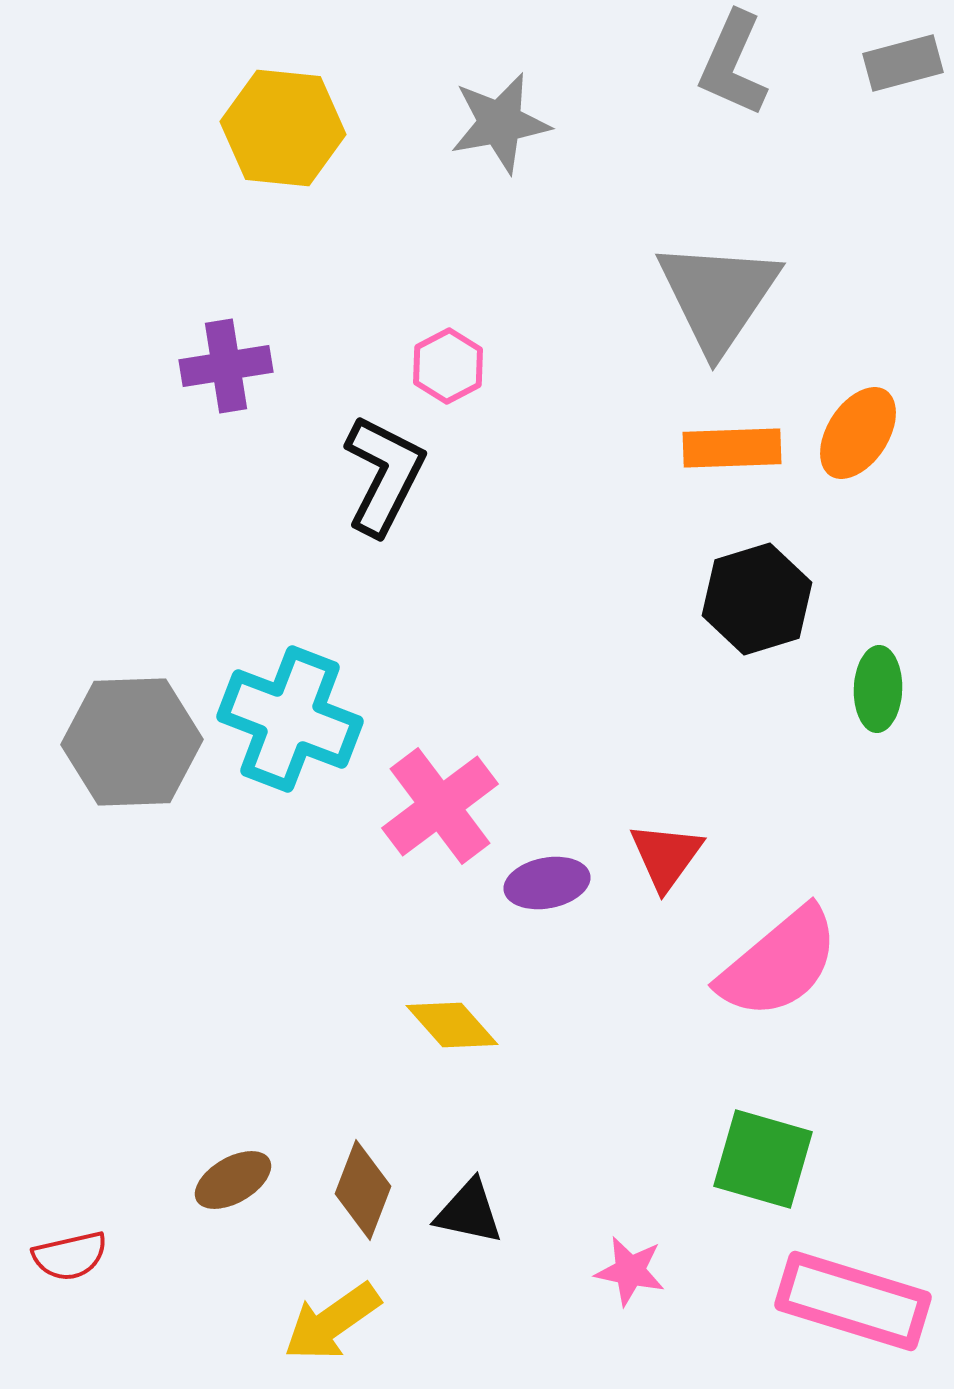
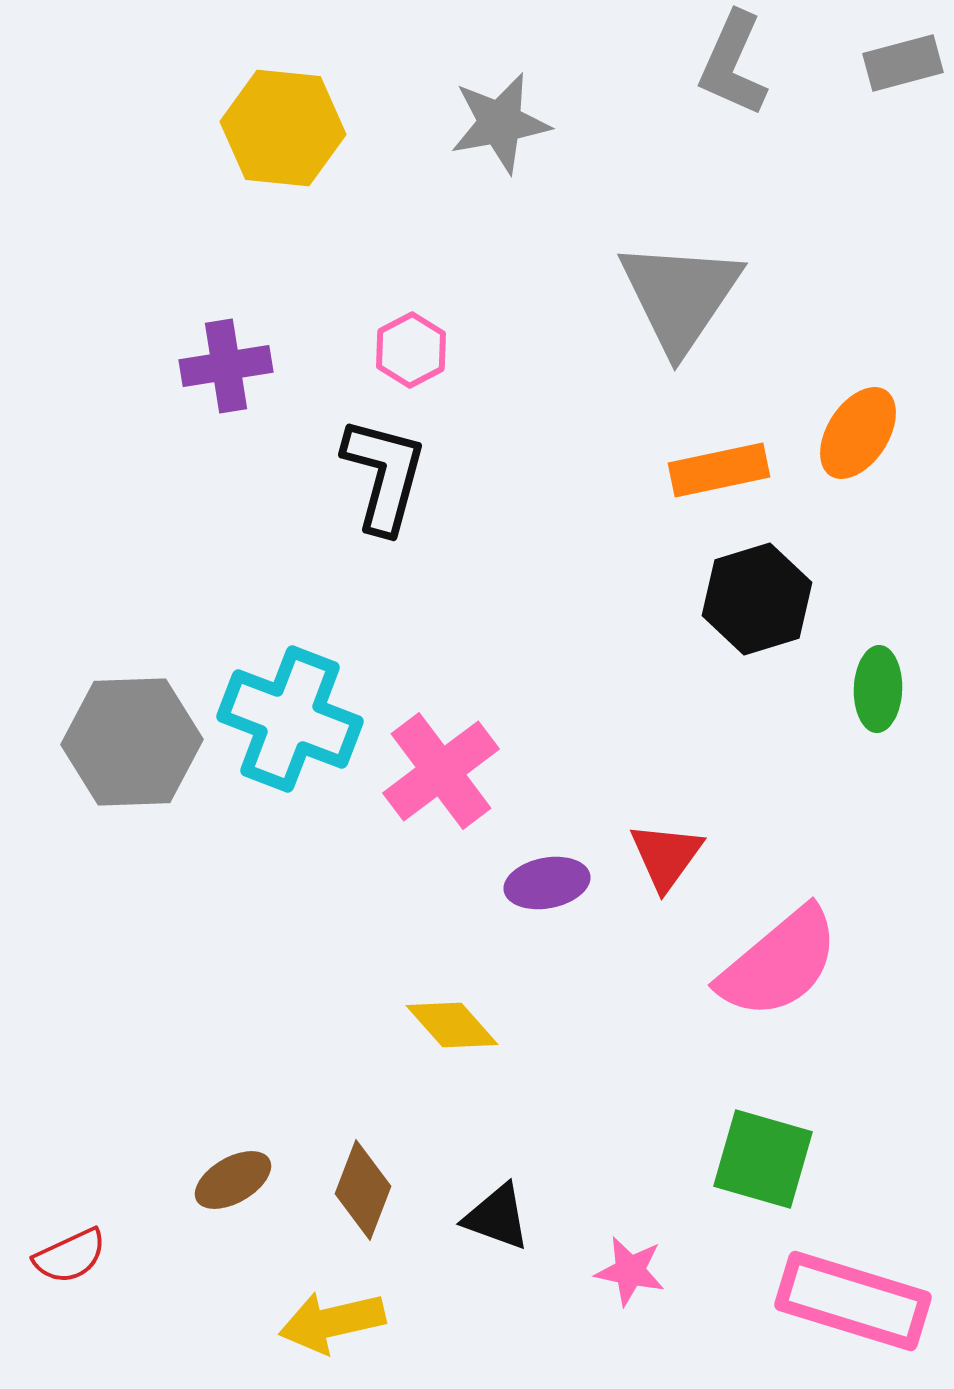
gray triangle: moved 38 px left
pink hexagon: moved 37 px left, 16 px up
orange rectangle: moved 13 px left, 22 px down; rotated 10 degrees counterclockwise
black L-shape: rotated 12 degrees counterclockwise
pink cross: moved 1 px right, 35 px up
black triangle: moved 28 px right, 5 px down; rotated 8 degrees clockwise
red semicircle: rotated 12 degrees counterclockwise
yellow arrow: rotated 22 degrees clockwise
